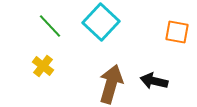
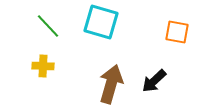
cyan square: rotated 27 degrees counterclockwise
green line: moved 2 px left
yellow cross: rotated 35 degrees counterclockwise
black arrow: rotated 56 degrees counterclockwise
